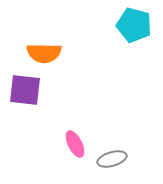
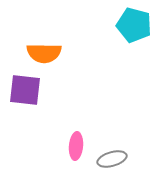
pink ellipse: moved 1 px right, 2 px down; rotated 32 degrees clockwise
